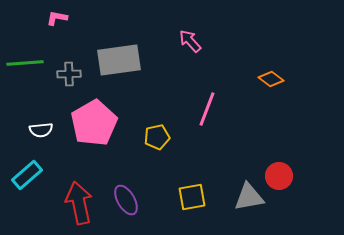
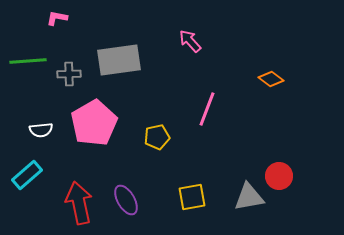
green line: moved 3 px right, 2 px up
